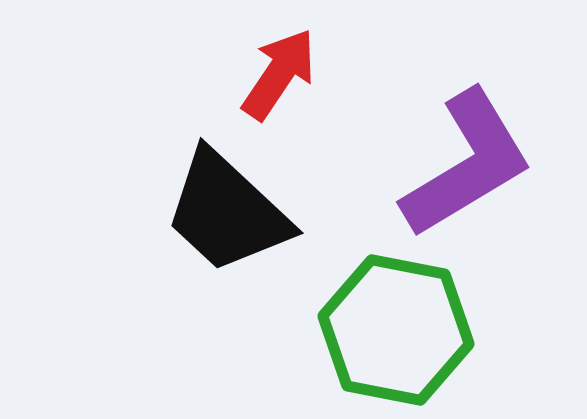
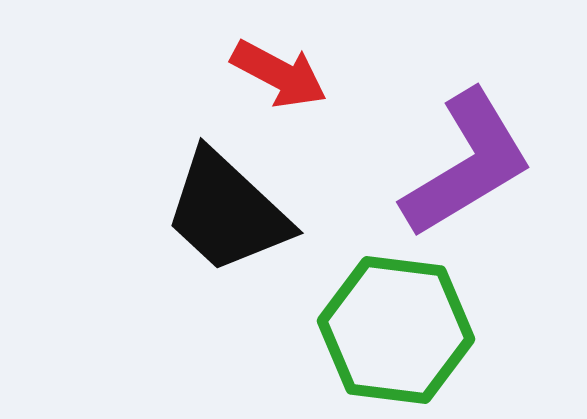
red arrow: rotated 84 degrees clockwise
green hexagon: rotated 4 degrees counterclockwise
